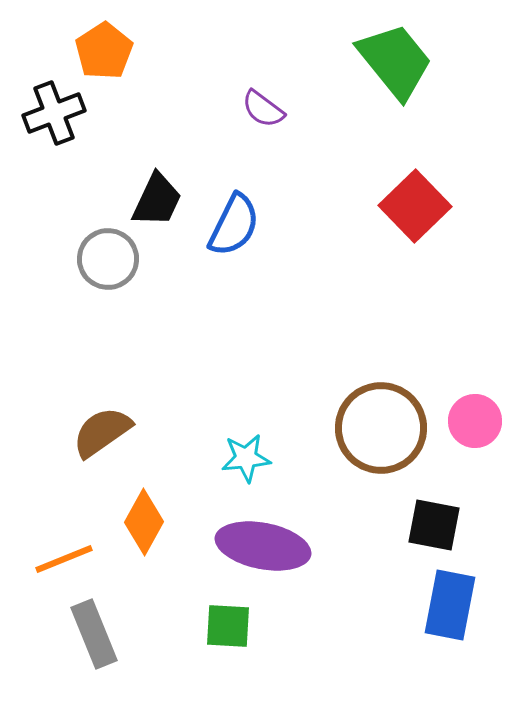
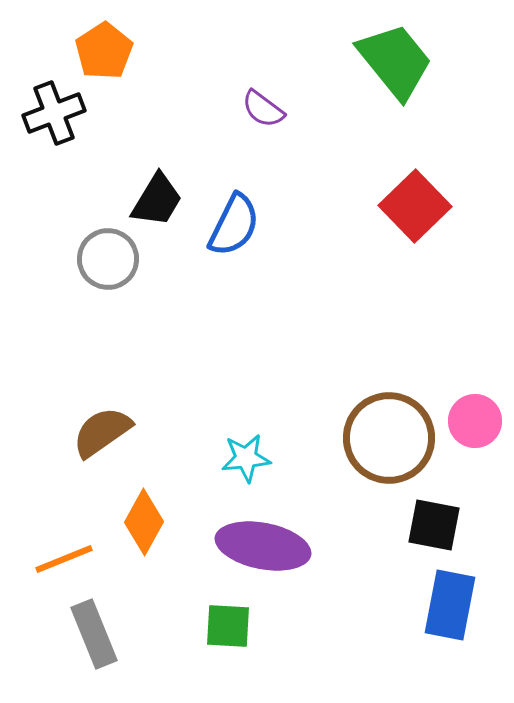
black trapezoid: rotated 6 degrees clockwise
brown circle: moved 8 px right, 10 px down
